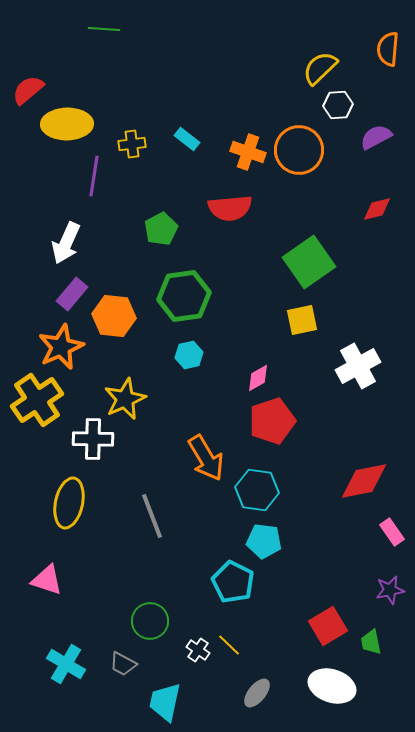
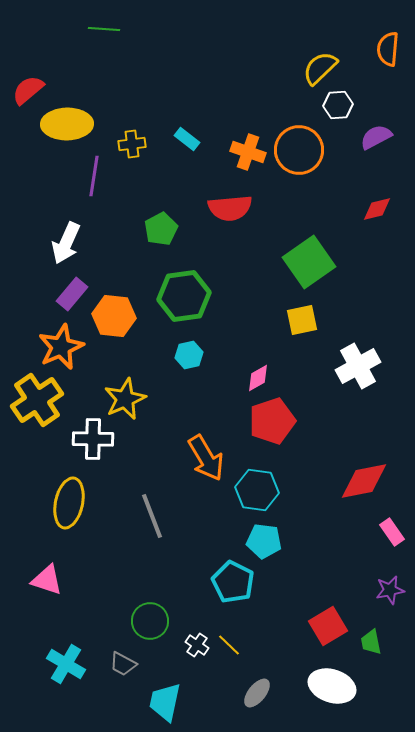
white cross at (198, 650): moved 1 px left, 5 px up
